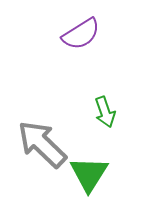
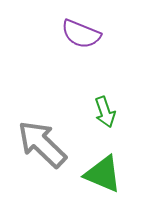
purple semicircle: rotated 54 degrees clockwise
green triangle: moved 14 px right; rotated 39 degrees counterclockwise
